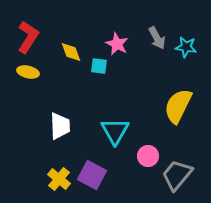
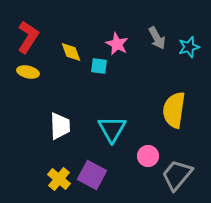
cyan star: moved 3 px right; rotated 25 degrees counterclockwise
yellow semicircle: moved 4 px left, 4 px down; rotated 18 degrees counterclockwise
cyan triangle: moved 3 px left, 2 px up
